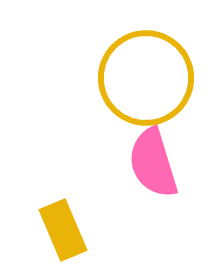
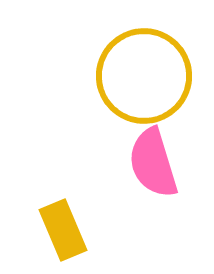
yellow circle: moved 2 px left, 2 px up
